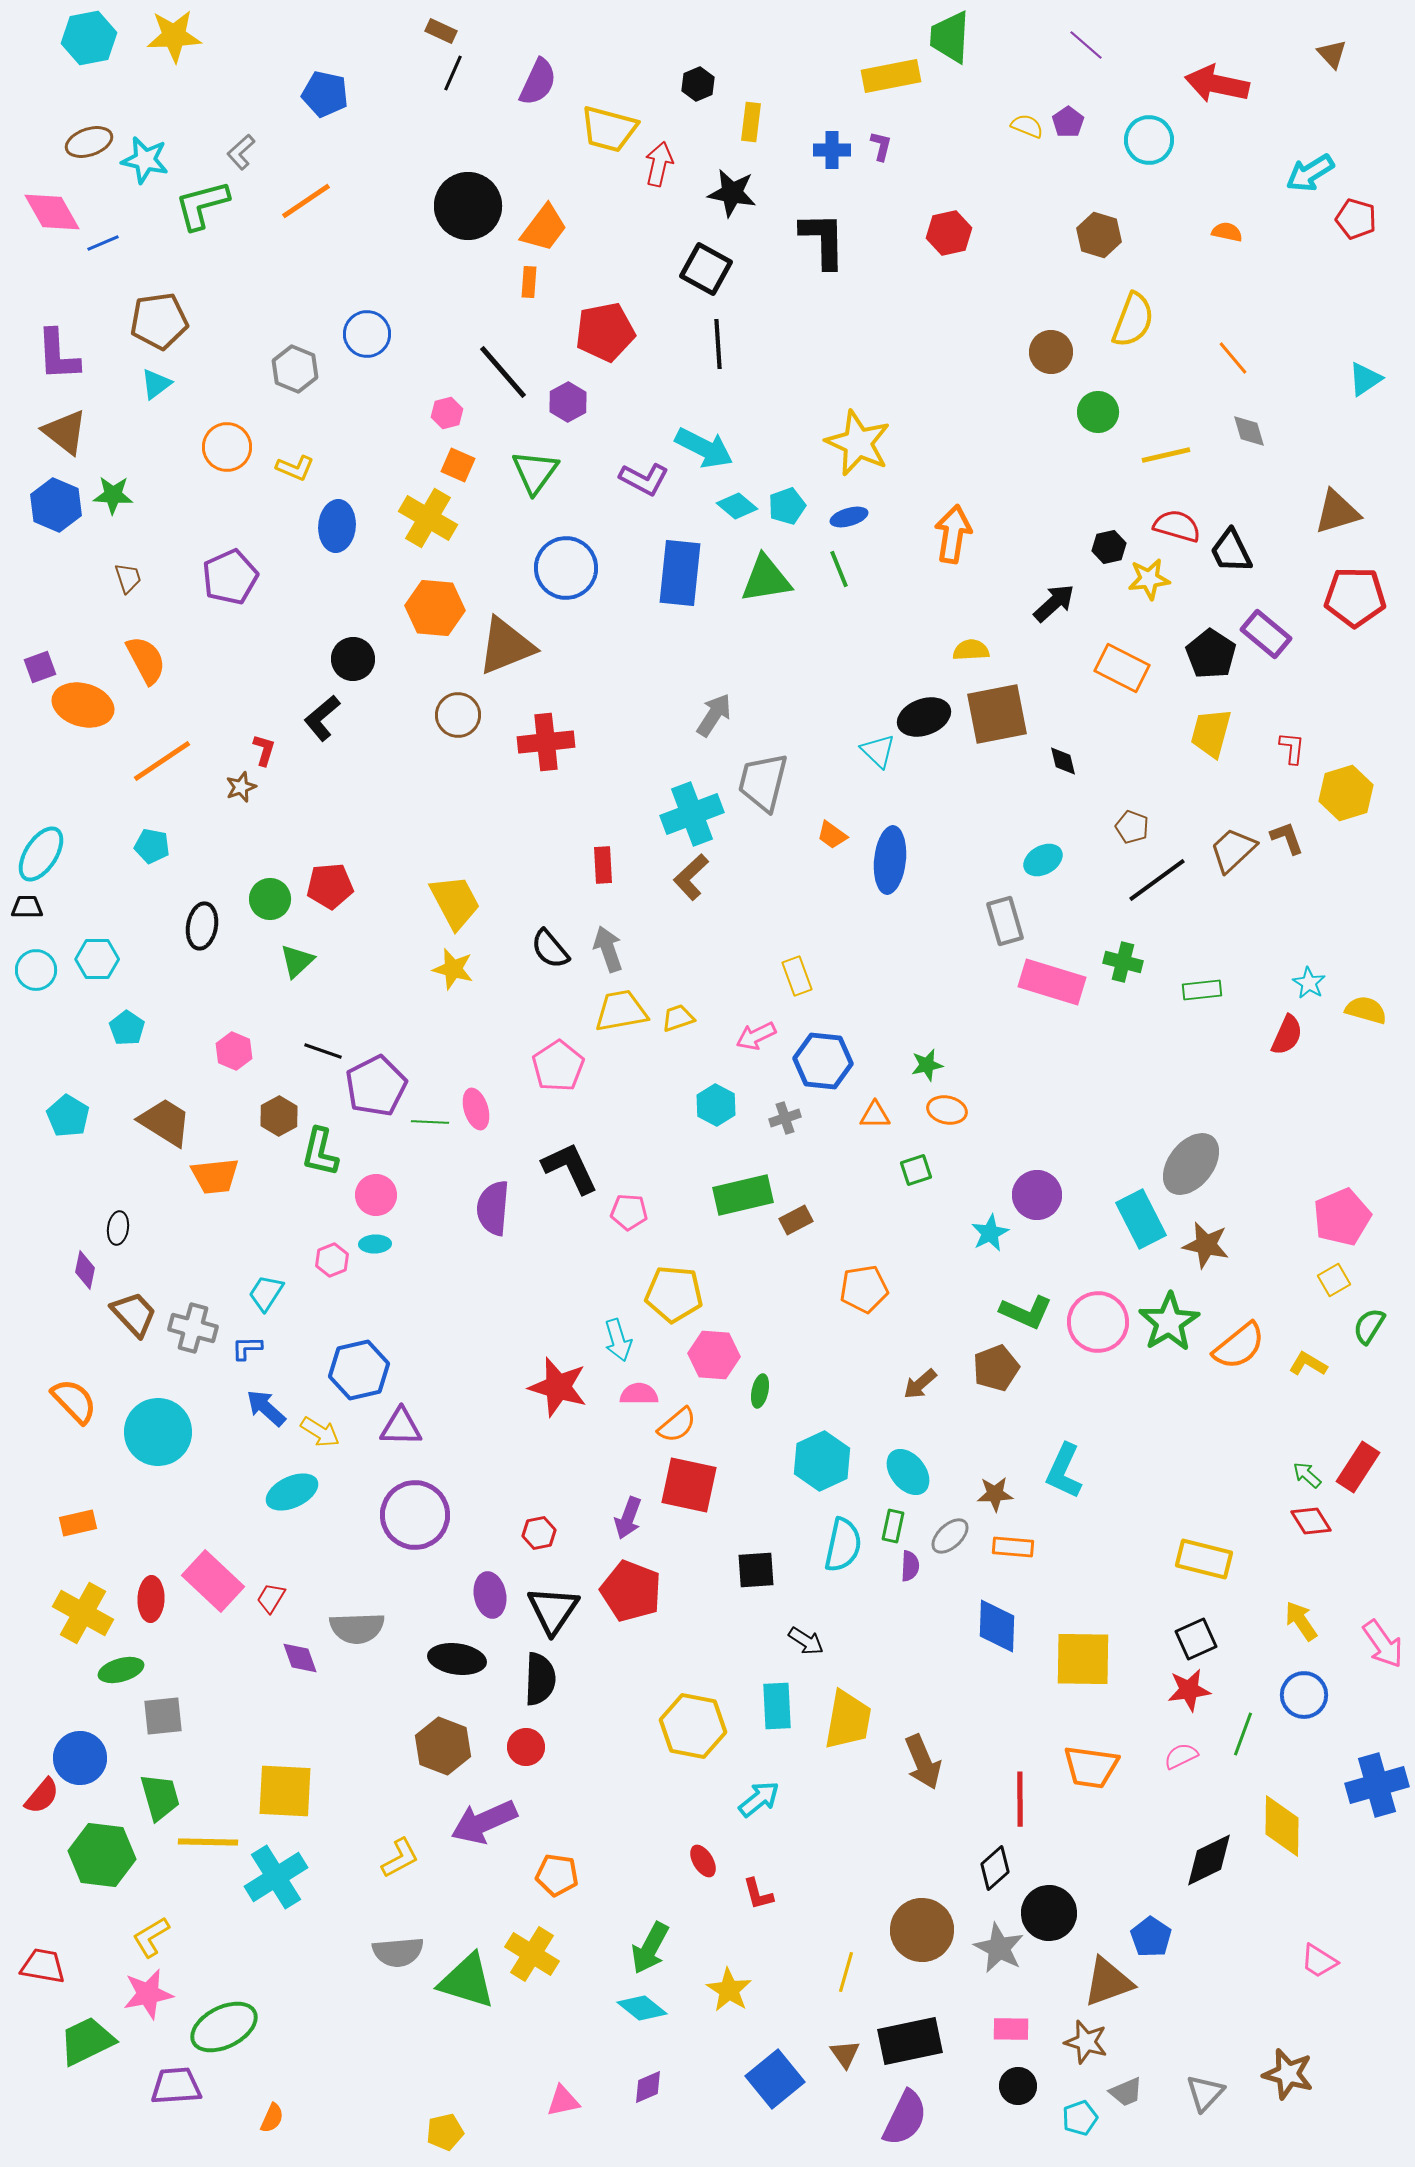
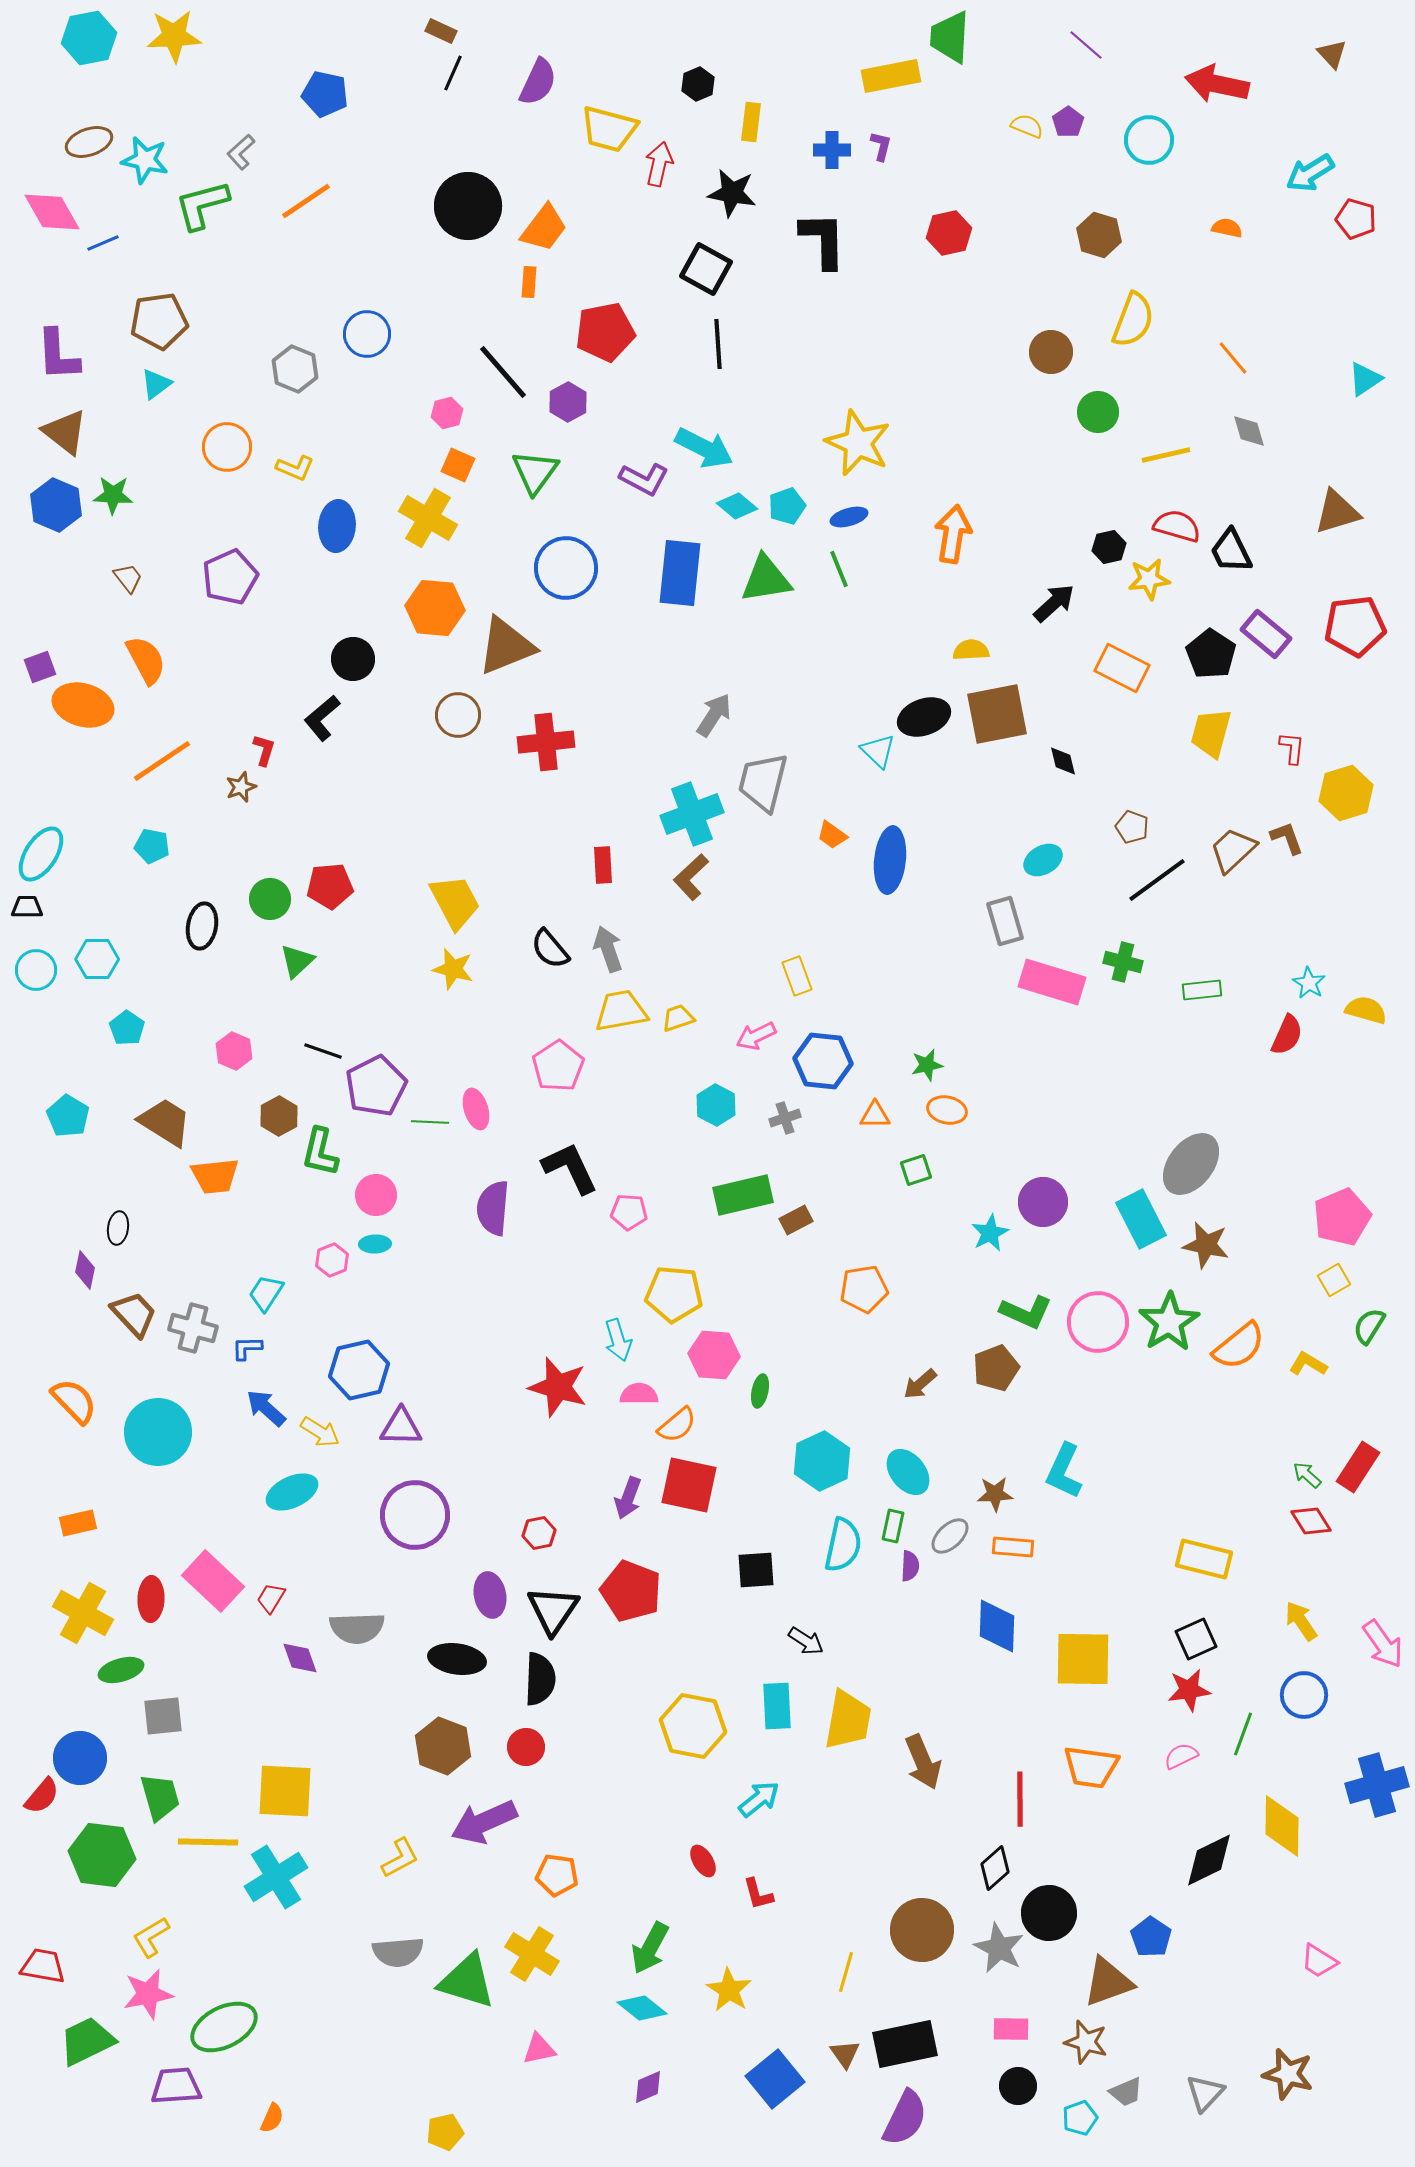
orange semicircle at (1227, 232): moved 4 px up
brown trapezoid at (128, 578): rotated 20 degrees counterclockwise
red pentagon at (1355, 597): moved 29 px down; rotated 8 degrees counterclockwise
purple circle at (1037, 1195): moved 6 px right, 7 px down
purple arrow at (628, 1518): moved 20 px up
black rectangle at (910, 2041): moved 5 px left, 3 px down
pink triangle at (563, 2101): moved 24 px left, 52 px up
